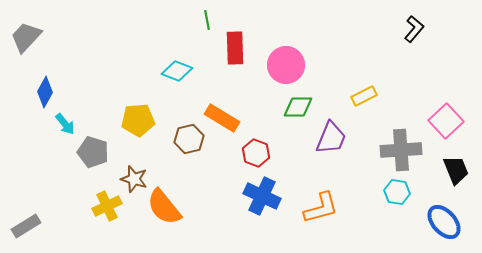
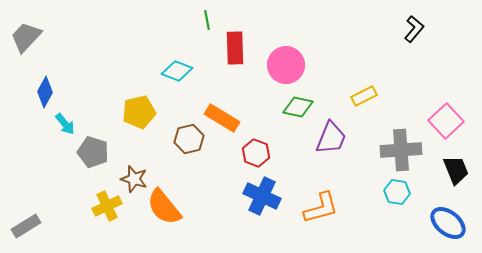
green diamond: rotated 12 degrees clockwise
yellow pentagon: moved 1 px right, 8 px up; rotated 8 degrees counterclockwise
blue ellipse: moved 4 px right, 1 px down; rotated 9 degrees counterclockwise
